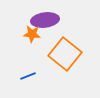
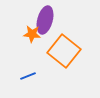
purple ellipse: rotated 68 degrees counterclockwise
orange square: moved 1 px left, 3 px up
